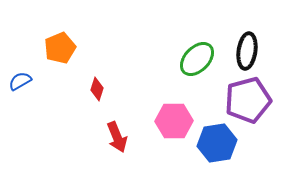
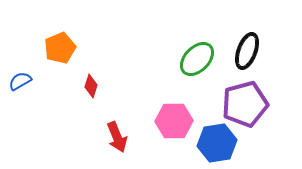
black ellipse: rotated 12 degrees clockwise
red diamond: moved 6 px left, 3 px up
purple pentagon: moved 3 px left, 4 px down
